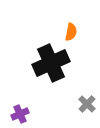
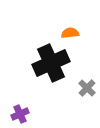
orange semicircle: moved 1 px left, 1 px down; rotated 108 degrees counterclockwise
gray cross: moved 16 px up
